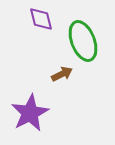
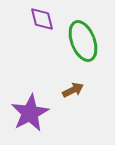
purple diamond: moved 1 px right
brown arrow: moved 11 px right, 16 px down
